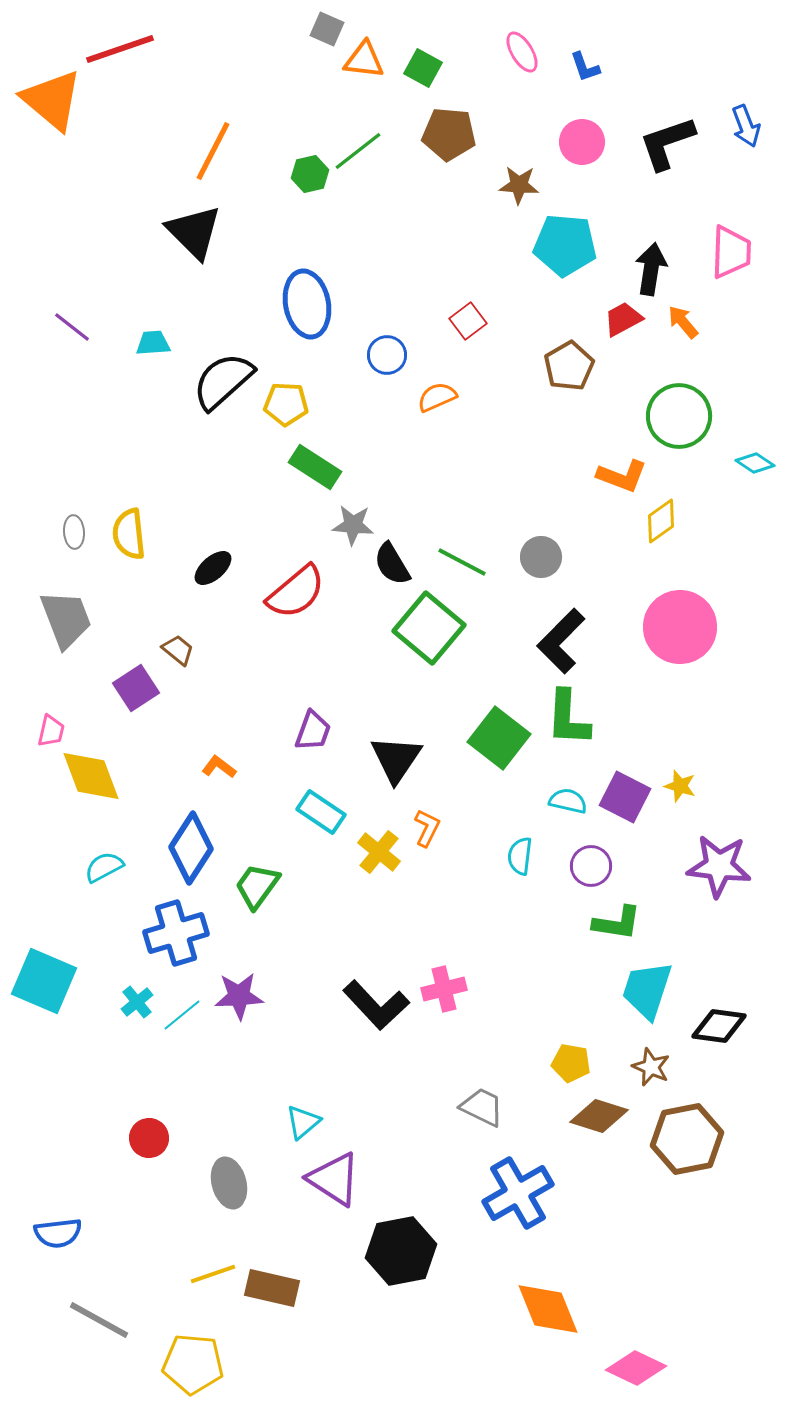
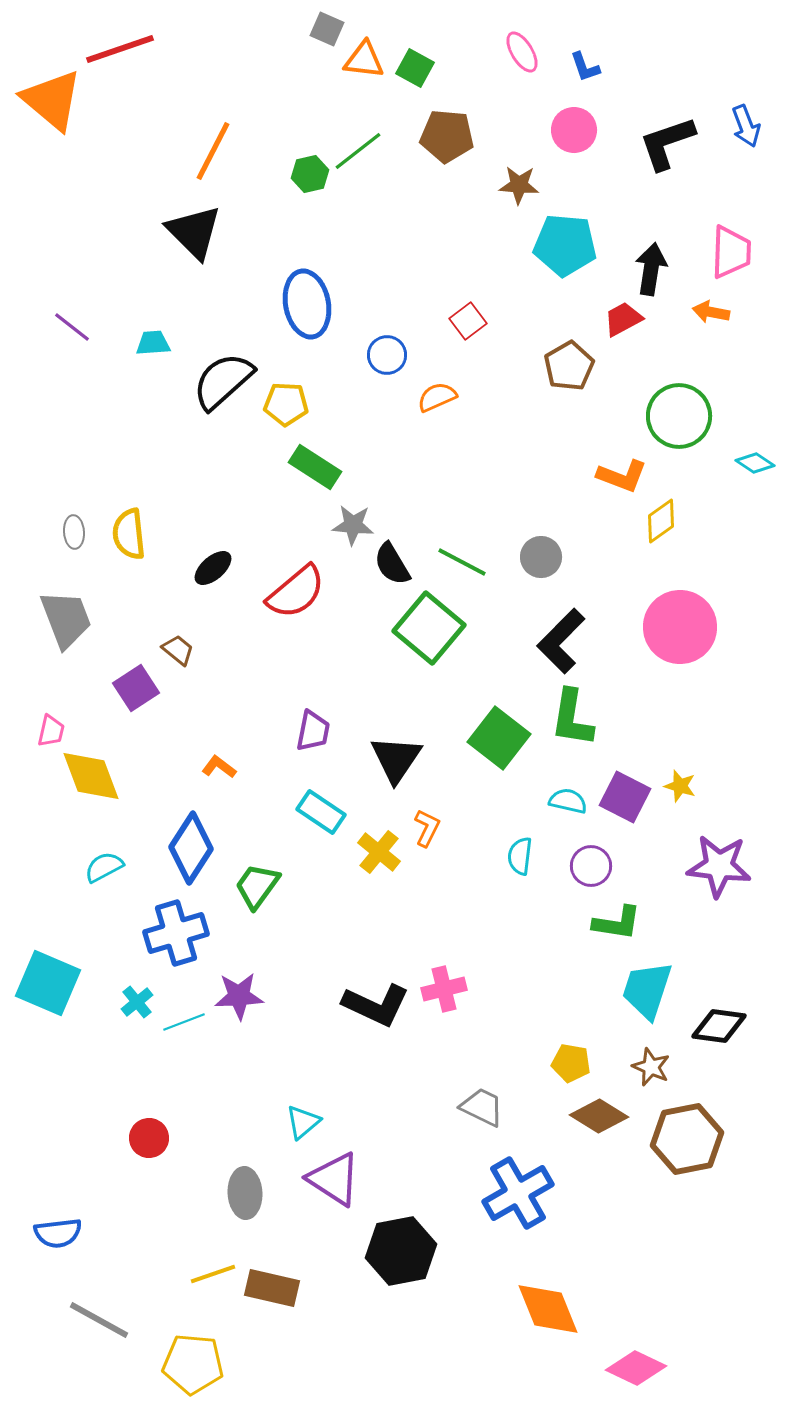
green square at (423, 68): moved 8 px left
brown pentagon at (449, 134): moved 2 px left, 2 px down
pink circle at (582, 142): moved 8 px left, 12 px up
orange arrow at (683, 322): moved 28 px right, 10 px up; rotated 39 degrees counterclockwise
green L-shape at (568, 718): moved 4 px right; rotated 6 degrees clockwise
purple trapezoid at (313, 731): rotated 9 degrees counterclockwise
cyan square at (44, 981): moved 4 px right, 2 px down
black L-shape at (376, 1005): rotated 22 degrees counterclockwise
cyan line at (182, 1015): moved 2 px right, 7 px down; rotated 18 degrees clockwise
brown diamond at (599, 1116): rotated 14 degrees clockwise
gray ellipse at (229, 1183): moved 16 px right, 10 px down; rotated 12 degrees clockwise
